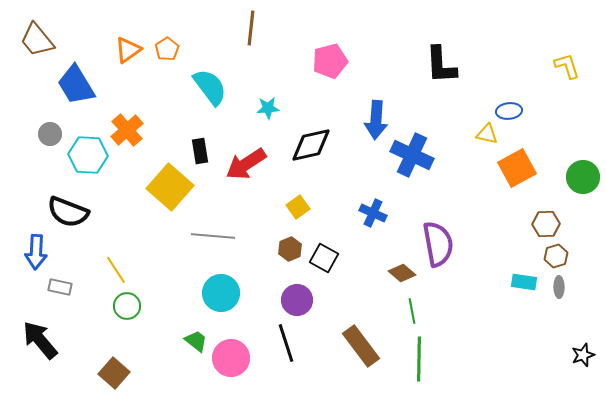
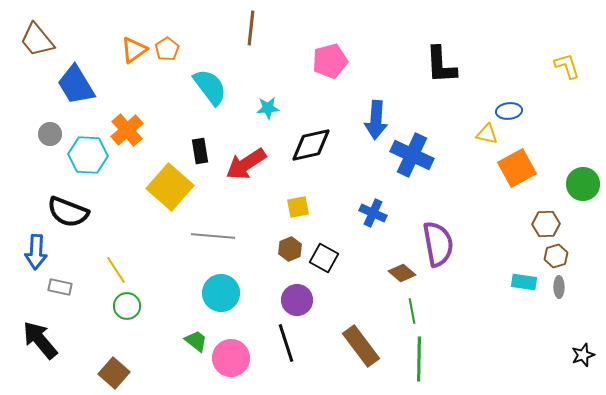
orange triangle at (128, 50): moved 6 px right
green circle at (583, 177): moved 7 px down
yellow square at (298, 207): rotated 25 degrees clockwise
